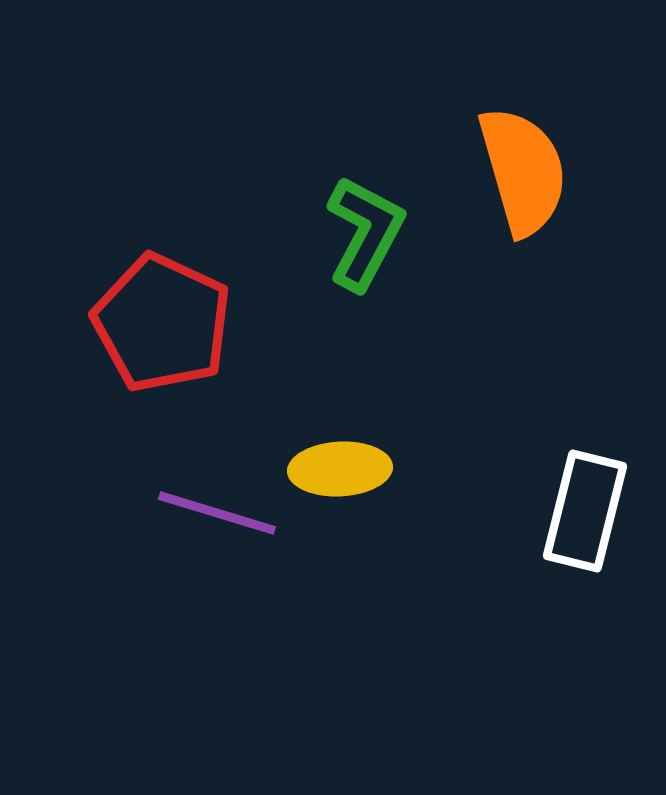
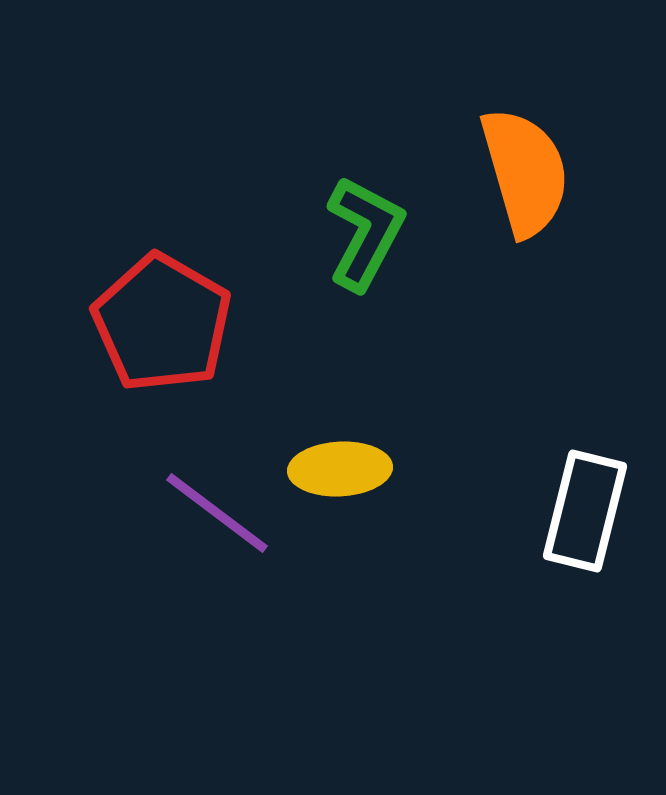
orange semicircle: moved 2 px right, 1 px down
red pentagon: rotated 5 degrees clockwise
purple line: rotated 20 degrees clockwise
